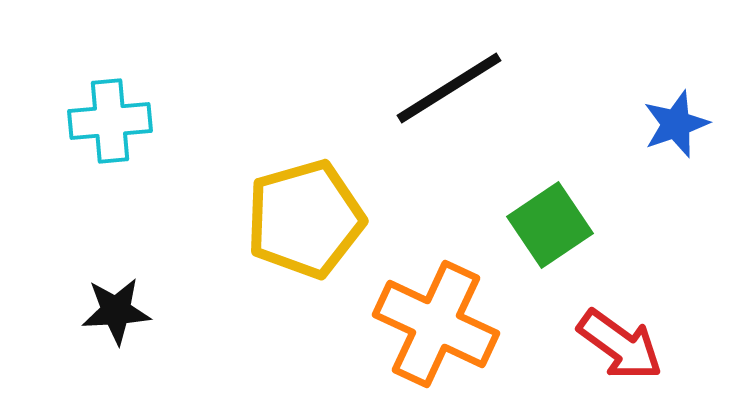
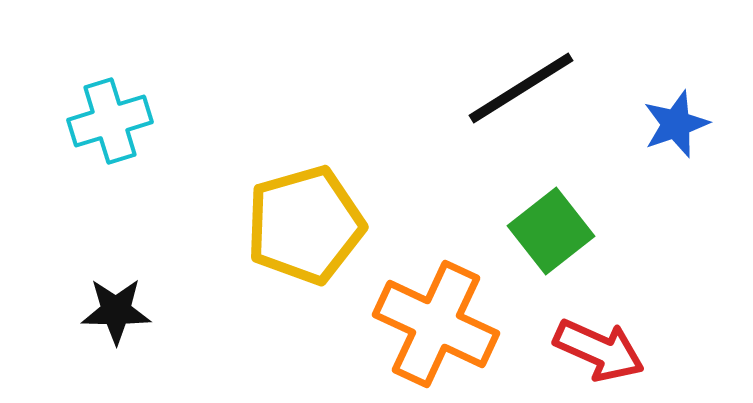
black line: moved 72 px right
cyan cross: rotated 12 degrees counterclockwise
yellow pentagon: moved 6 px down
green square: moved 1 px right, 6 px down; rotated 4 degrees counterclockwise
black star: rotated 4 degrees clockwise
red arrow: moved 21 px left, 5 px down; rotated 12 degrees counterclockwise
